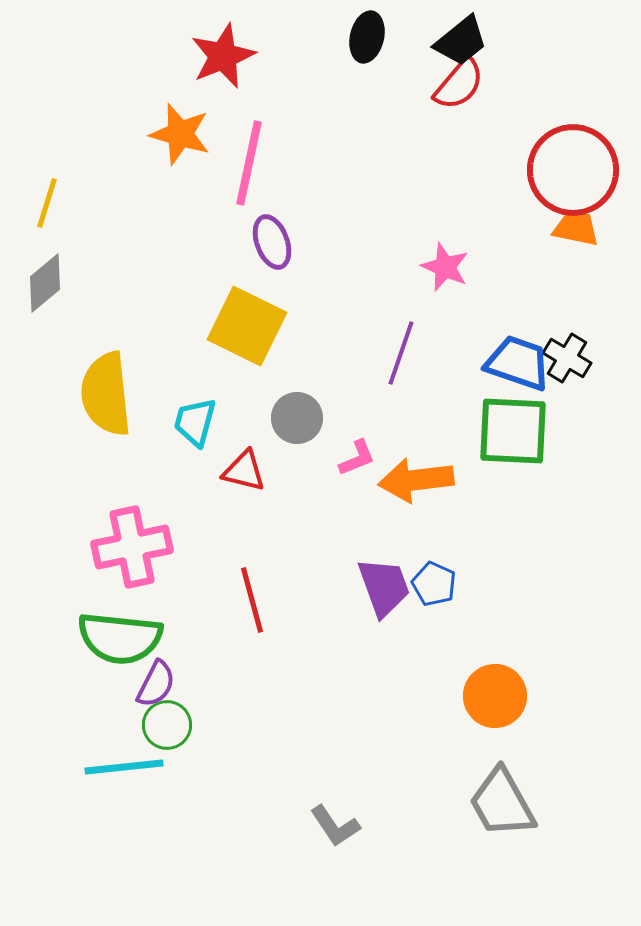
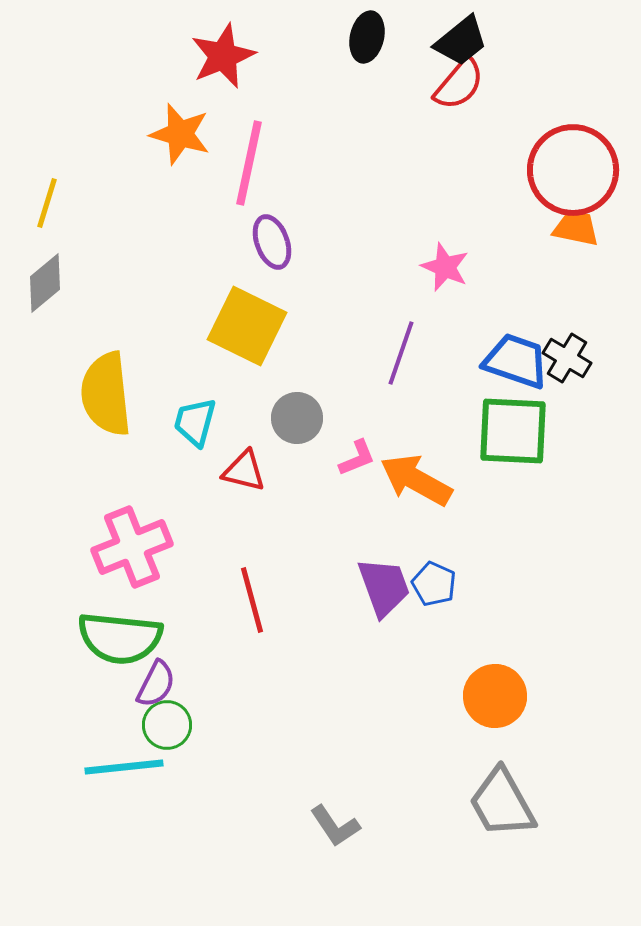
blue trapezoid: moved 2 px left, 2 px up
orange arrow: rotated 36 degrees clockwise
pink cross: rotated 10 degrees counterclockwise
